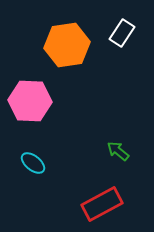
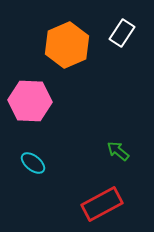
orange hexagon: rotated 15 degrees counterclockwise
